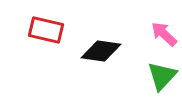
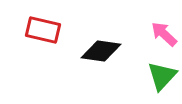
red rectangle: moved 3 px left
